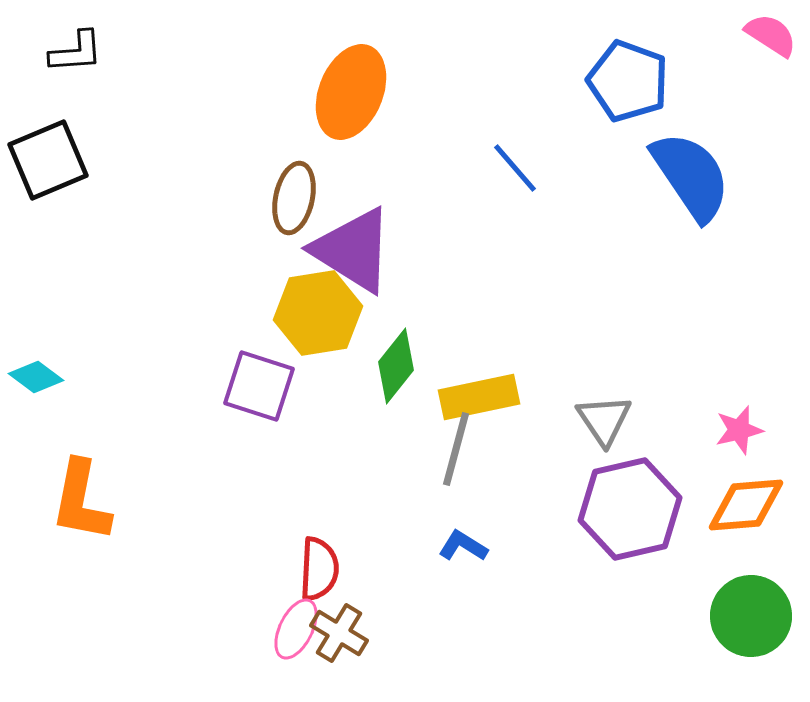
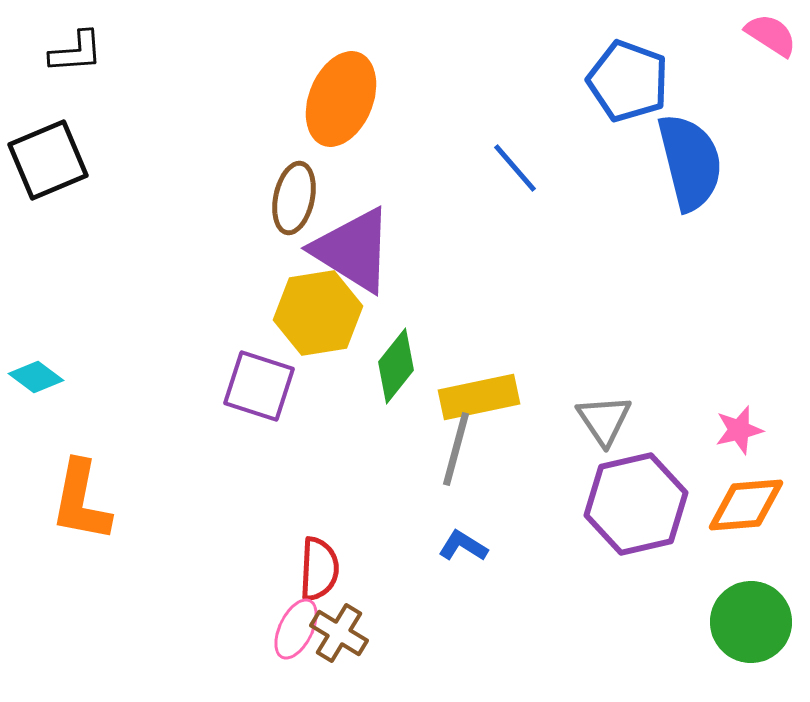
orange ellipse: moved 10 px left, 7 px down
blue semicircle: moved 1 px left, 14 px up; rotated 20 degrees clockwise
purple hexagon: moved 6 px right, 5 px up
green circle: moved 6 px down
